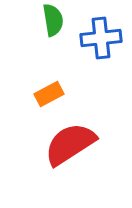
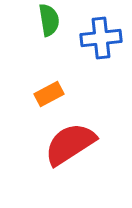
green semicircle: moved 4 px left
